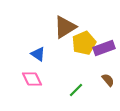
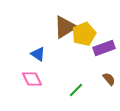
yellow pentagon: moved 9 px up
brown semicircle: moved 1 px right, 1 px up
